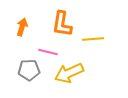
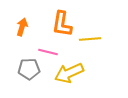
yellow line: moved 3 px left
gray pentagon: moved 1 px up
